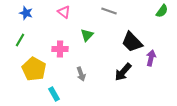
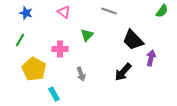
black trapezoid: moved 1 px right, 2 px up
